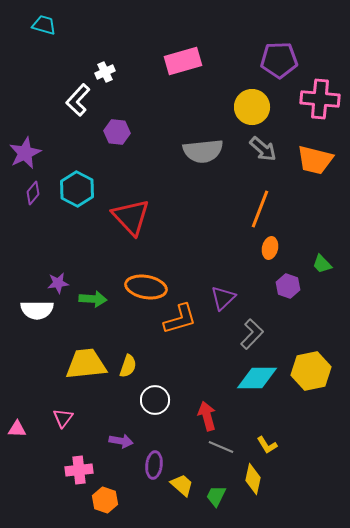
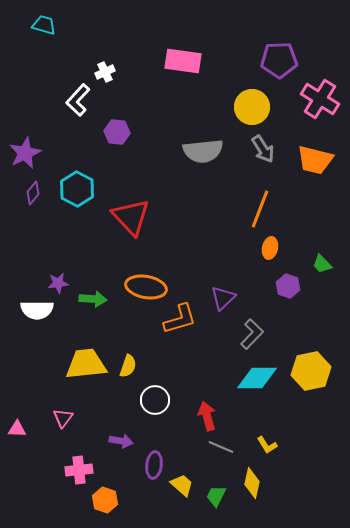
pink rectangle at (183, 61): rotated 24 degrees clockwise
pink cross at (320, 99): rotated 27 degrees clockwise
gray arrow at (263, 149): rotated 16 degrees clockwise
yellow diamond at (253, 479): moved 1 px left, 4 px down
